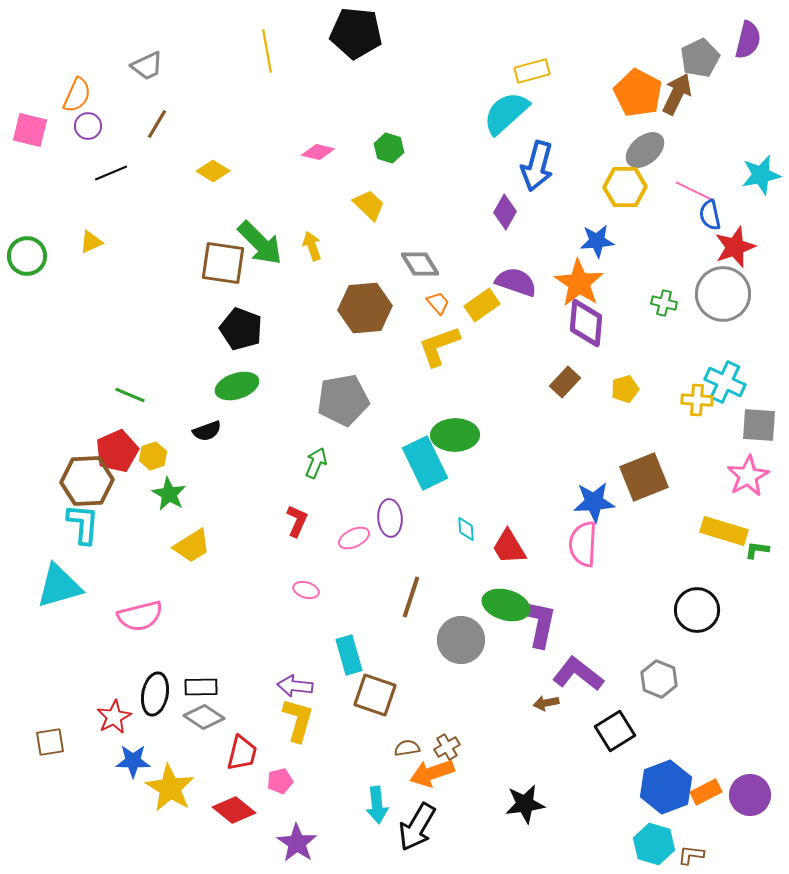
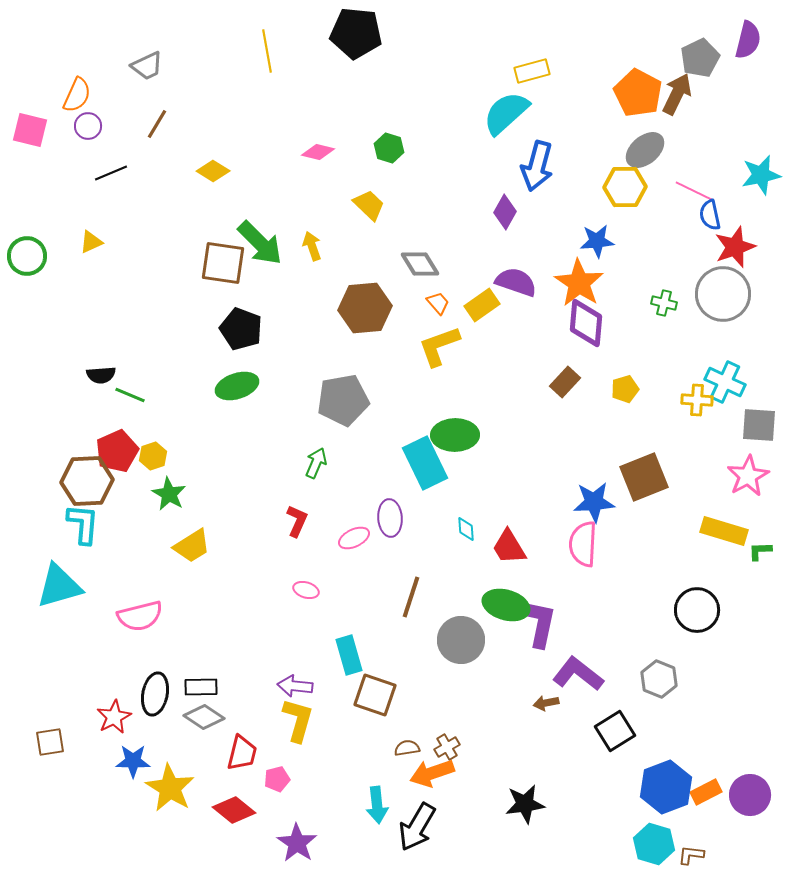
black semicircle at (207, 431): moved 106 px left, 56 px up; rotated 16 degrees clockwise
green L-shape at (757, 550): moved 3 px right, 1 px down; rotated 10 degrees counterclockwise
pink pentagon at (280, 781): moved 3 px left, 2 px up
